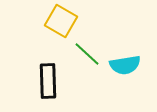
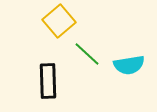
yellow square: moved 2 px left; rotated 20 degrees clockwise
cyan semicircle: moved 4 px right
